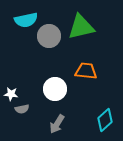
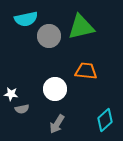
cyan semicircle: moved 1 px up
